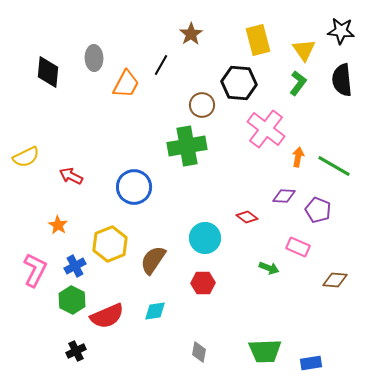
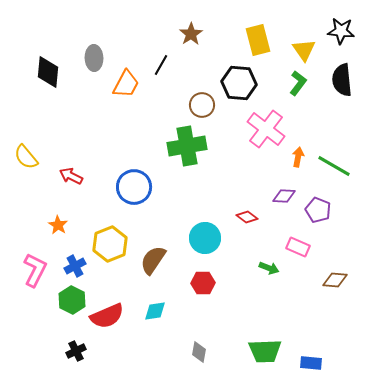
yellow semicircle: rotated 76 degrees clockwise
blue rectangle: rotated 15 degrees clockwise
